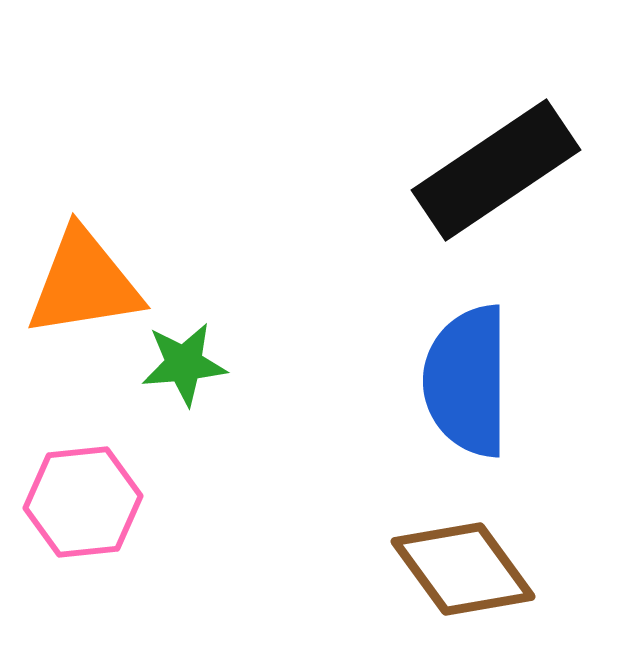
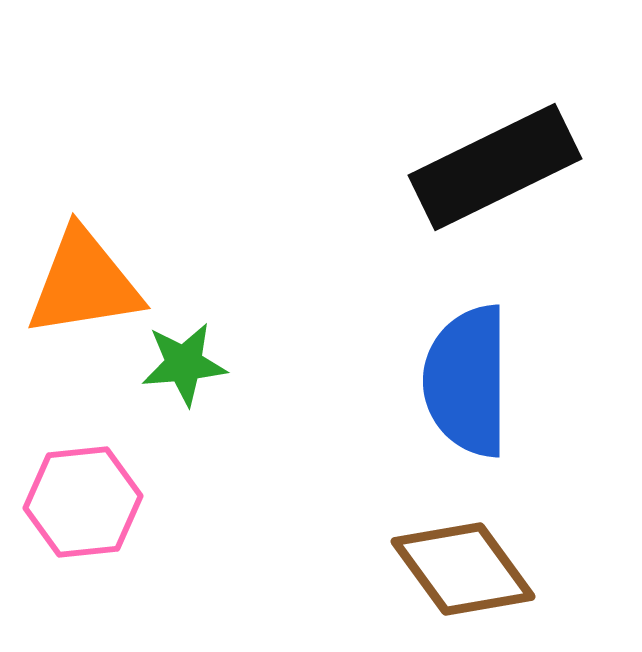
black rectangle: moved 1 px left, 3 px up; rotated 8 degrees clockwise
